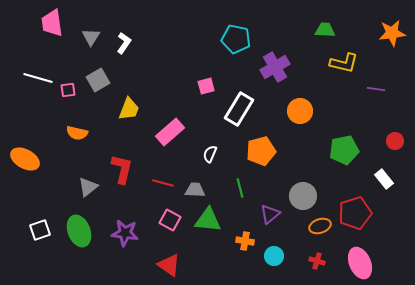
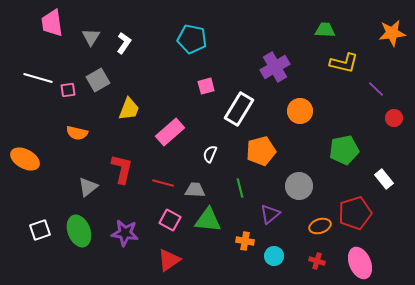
cyan pentagon at (236, 39): moved 44 px left
purple line at (376, 89): rotated 36 degrees clockwise
red circle at (395, 141): moved 1 px left, 23 px up
gray circle at (303, 196): moved 4 px left, 10 px up
red triangle at (169, 265): moved 5 px up; rotated 50 degrees clockwise
